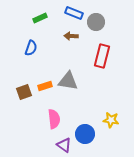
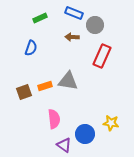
gray circle: moved 1 px left, 3 px down
brown arrow: moved 1 px right, 1 px down
red rectangle: rotated 10 degrees clockwise
yellow star: moved 3 px down
